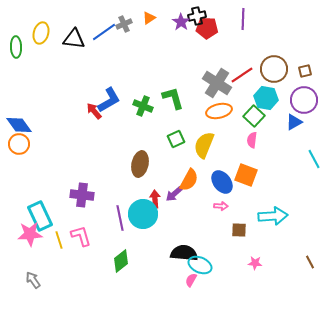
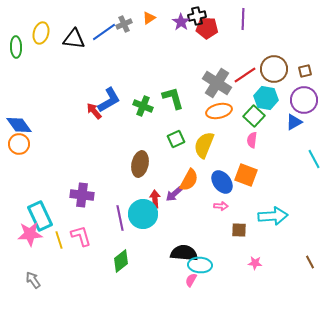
red line at (242, 75): moved 3 px right
cyan ellipse at (200, 265): rotated 20 degrees counterclockwise
